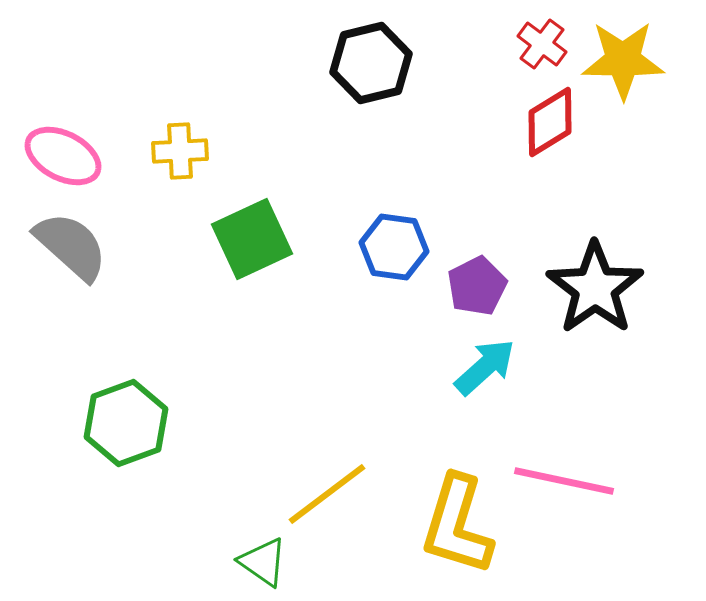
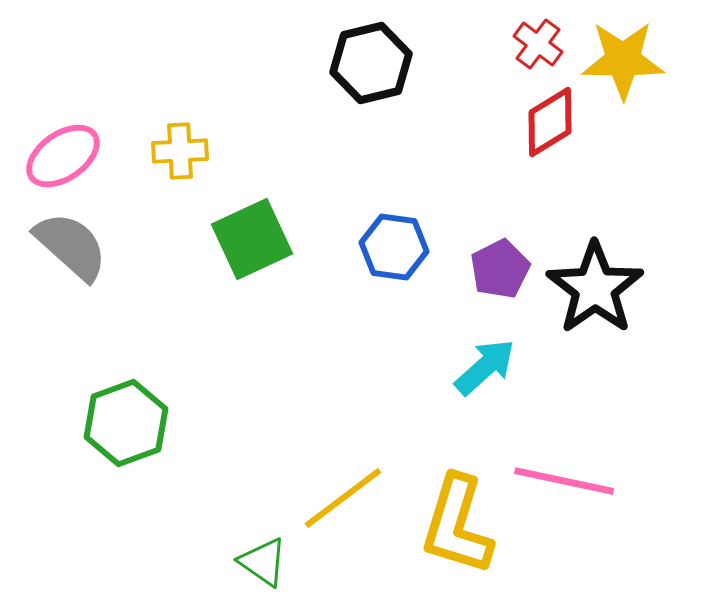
red cross: moved 4 px left
pink ellipse: rotated 62 degrees counterclockwise
purple pentagon: moved 23 px right, 17 px up
yellow line: moved 16 px right, 4 px down
